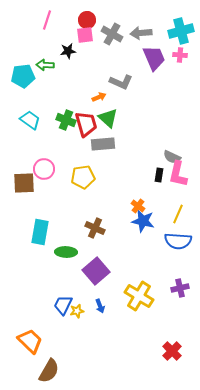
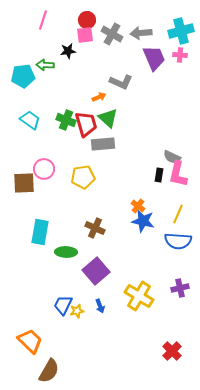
pink line: moved 4 px left
